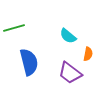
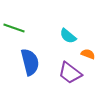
green line: rotated 35 degrees clockwise
orange semicircle: rotated 80 degrees counterclockwise
blue semicircle: moved 1 px right
